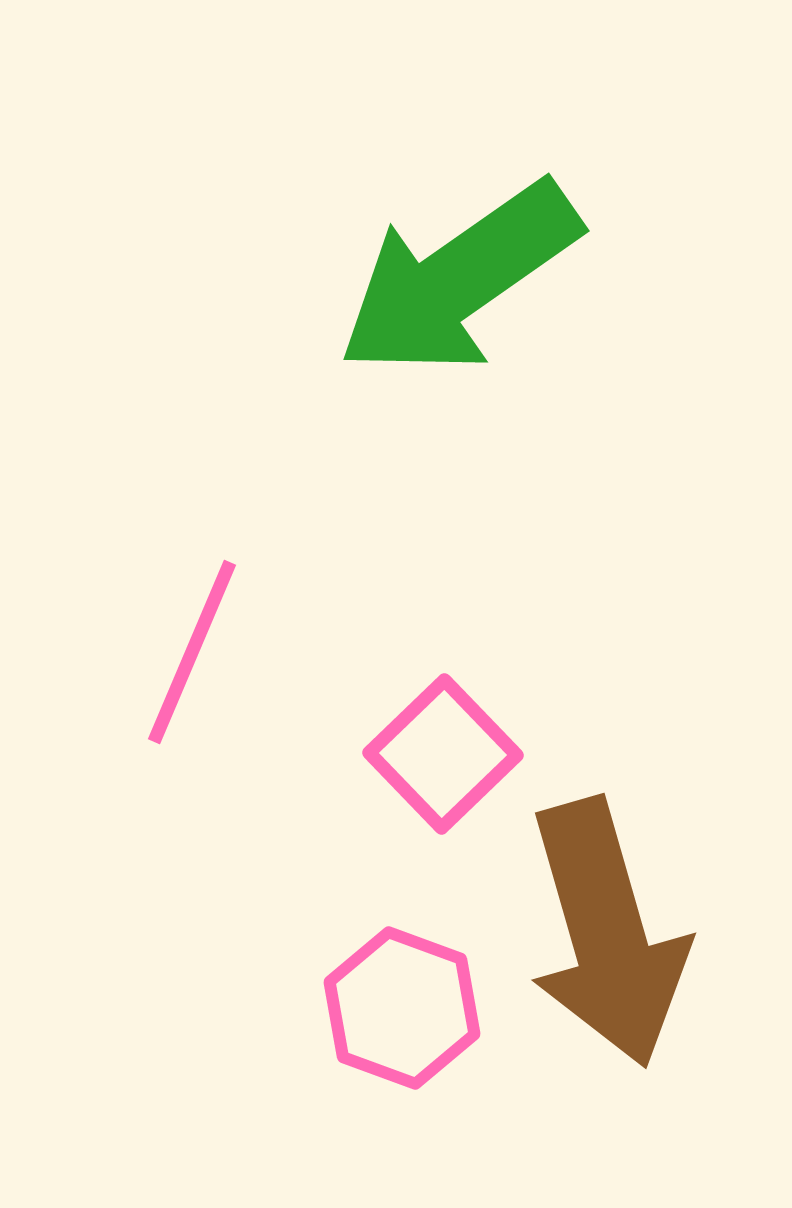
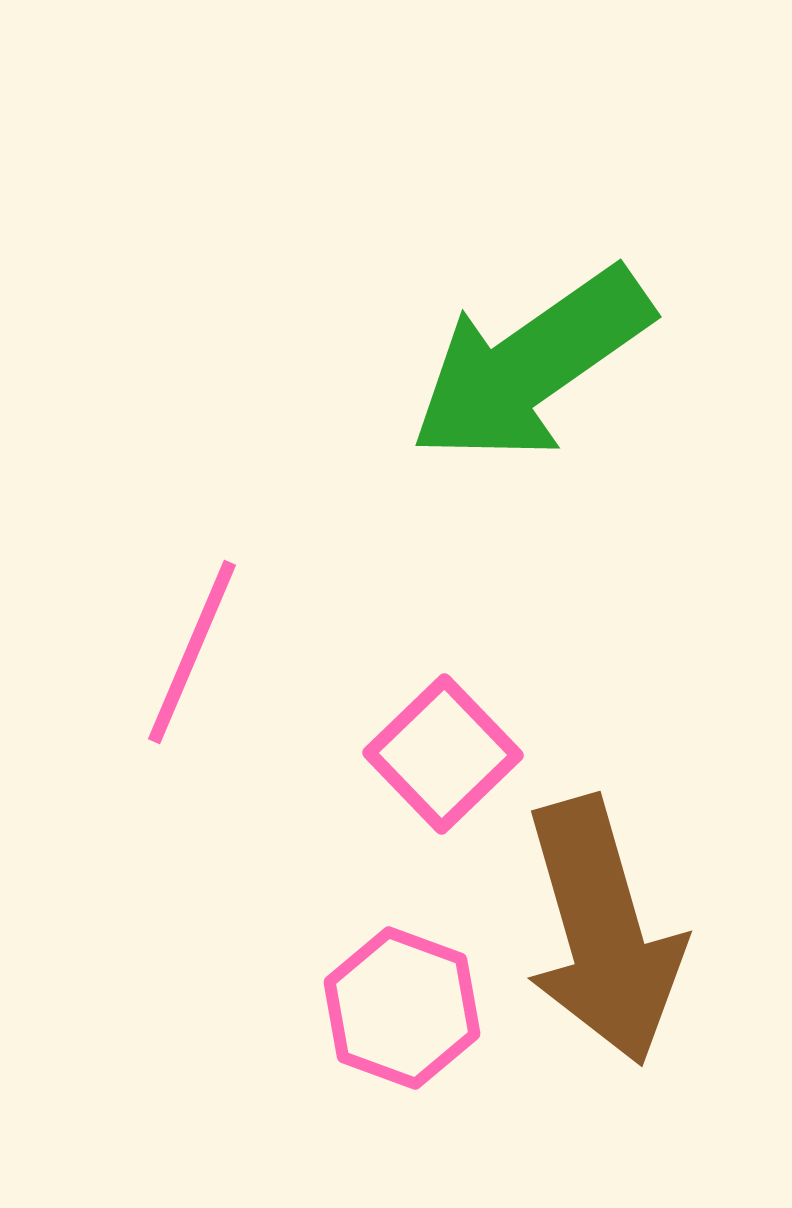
green arrow: moved 72 px right, 86 px down
brown arrow: moved 4 px left, 2 px up
